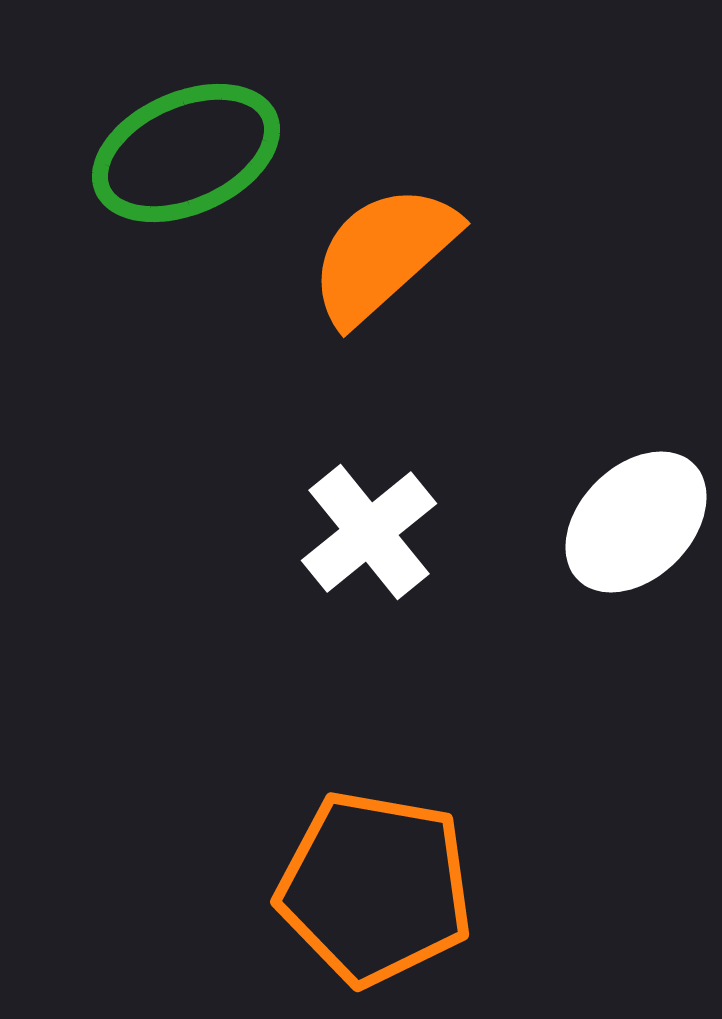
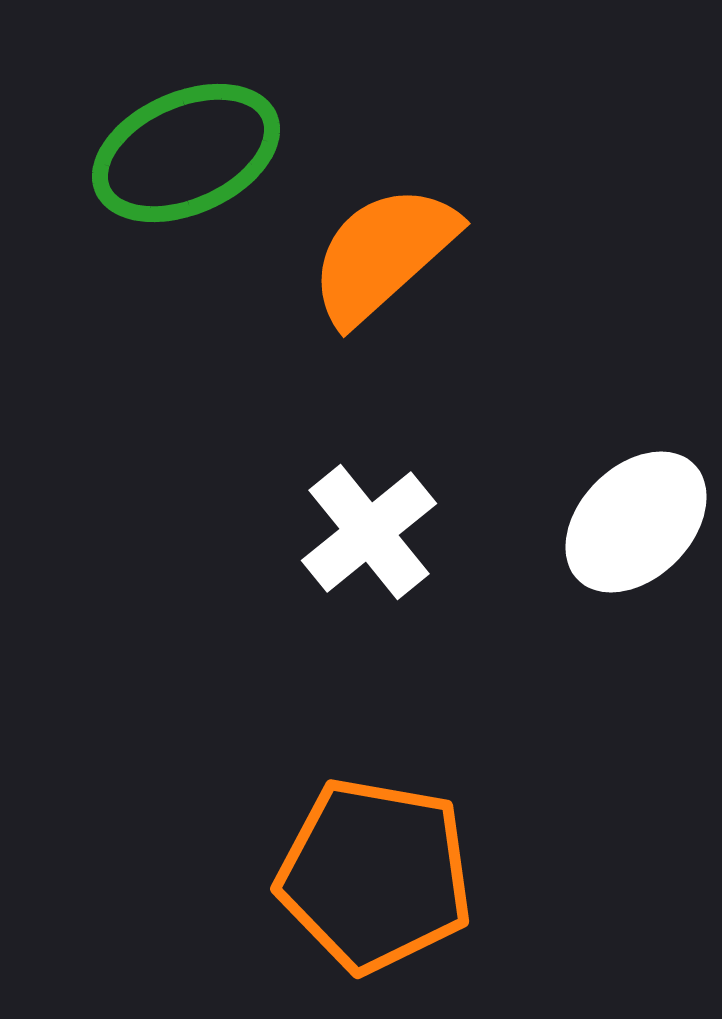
orange pentagon: moved 13 px up
